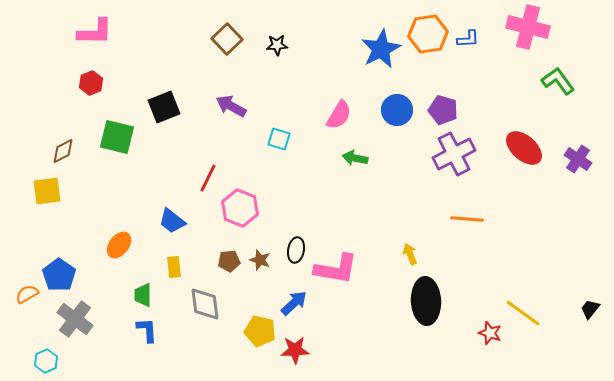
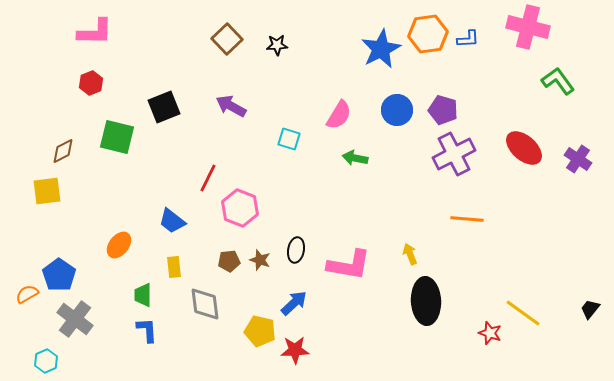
cyan square at (279, 139): moved 10 px right
pink L-shape at (336, 269): moved 13 px right, 4 px up
